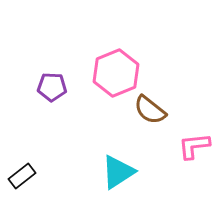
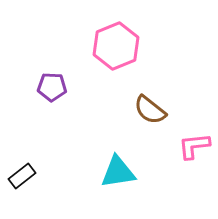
pink hexagon: moved 27 px up
cyan triangle: rotated 24 degrees clockwise
